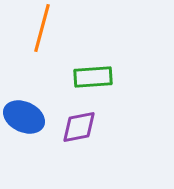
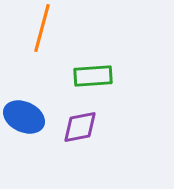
green rectangle: moved 1 px up
purple diamond: moved 1 px right
